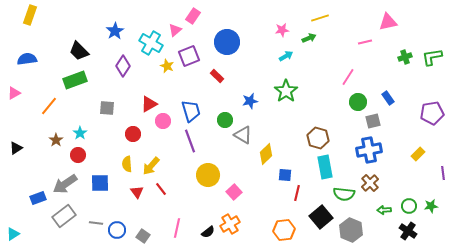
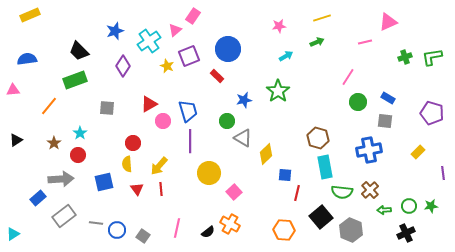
yellow rectangle at (30, 15): rotated 48 degrees clockwise
yellow line at (320, 18): moved 2 px right
pink triangle at (388, 22): rotated 12 degrees counterclockwise
pink star at (282, 30): moved 3 px left, 4 px up
blue star at (115, 31): rotated 12 degrees clockwise
green arrow at (309, 38): moved 8 px right, 4 px down
blue circle at (227, 42): moved 1 px right, 7 px down
cyan cross at (151, 43): moved 2 px left, 2 px up; rotated 25 degrees clockwise
green star at (286, 91): moved 8 px left
pink triangle at (14, 93): moved 1 px left, 3 px up; rotated 24 degrees clockwise
blue rectangle at (388, 98): rotated 24 degrees counterclockwise
blue star at (250, 101): moved 6 px left, 1 px up
blue trapezoid at (191, 111): moved 3 px left
purple pentagon at (432, 113): rotated 25 degrees clockwise
green circle at (225, 120): moved 2 px right, 1 px down
gray square at (373, 121): moved 12 px right; rotated 21 degrees clockwise
red circle at (133, 134): moved 9 px down
gray triangle at (243, 135): moved 3 px down
brown star at (56, 140): moved 2 px left, 3 px down
purple line at (190, 141): rotated 20 degrees clockwise
black triangle at (16, 148): moved 8 px up
yellow rectangle at (418, 154): moved 2 px up
yellow arrow at (151, 166): moved 8 px right
yellow circle at (208, 175): moved 1 px right, 2 px up
blue square at (100, 183): moved 4 px right, 1 px up; rotated 12 degrees counterclockwise
brown cross at (370, 183): moved 7 px down
gray arrow at (65, 184): moved 4 px left, 5 px up; rotated 150 degrees counterclockwise
red line at (161, 189): rotated 32 degrees clockwise
red triangle at (137, 192): moved 3 px up
green semicircle at (344, 194): moved 2 px left, 2 px up
blue rectangle at (38, 198): rotated 21 degrees counterclockwise
orange cross at (230, 224): rotated 30 degrees counterclockwise
orange hexagon at (284, 230): rotated 10 degrees clockwise
black cross at (408, 231): moved 2 px left, 2 px down; rotated 30 degrees clockwise
